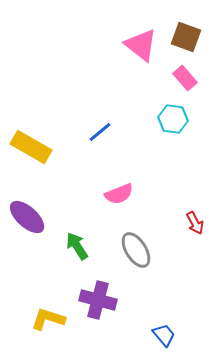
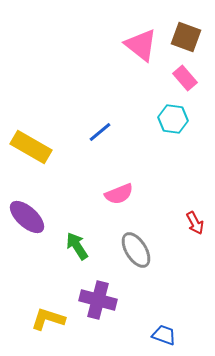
blue trapezoid: rotated 30 degrees counterclockwise
